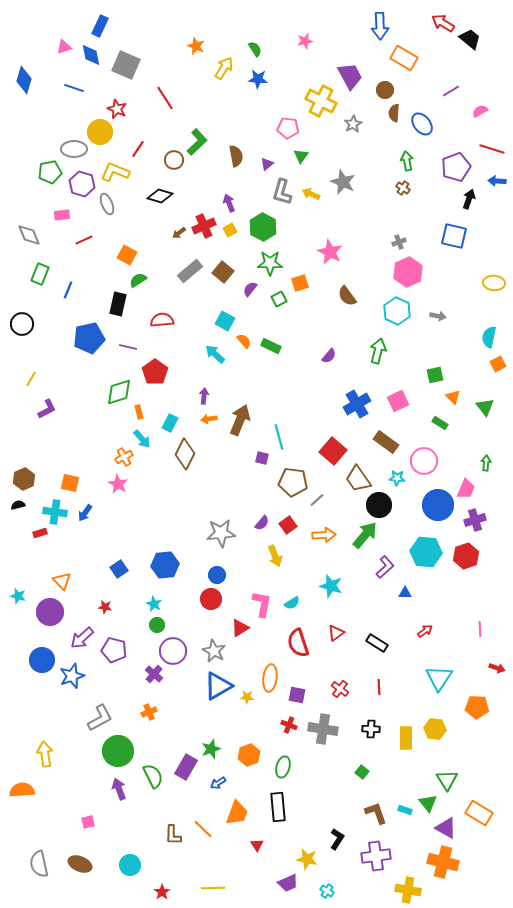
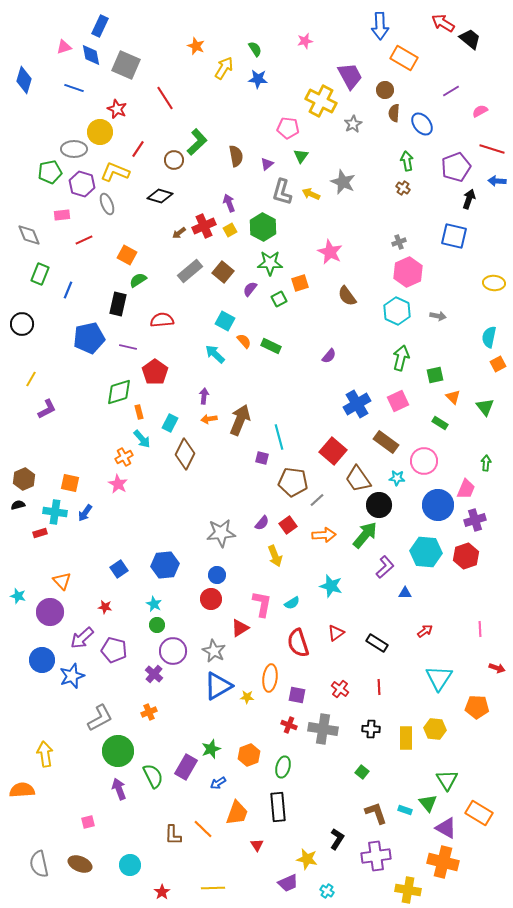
green arrow at (378, 351): moved 23 px right, 7 px down
